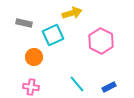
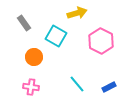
yellow arrow: moved 5 px right
gray rectangle: rotated 42 degrees clockwise
cyan square: moved 3 px right, 1 px down; rotated 35 degrees counterclockwise
